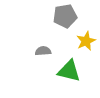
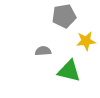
gray pentagon: moved 1 px left
yellow star: rotated 18 degrees clockwise
